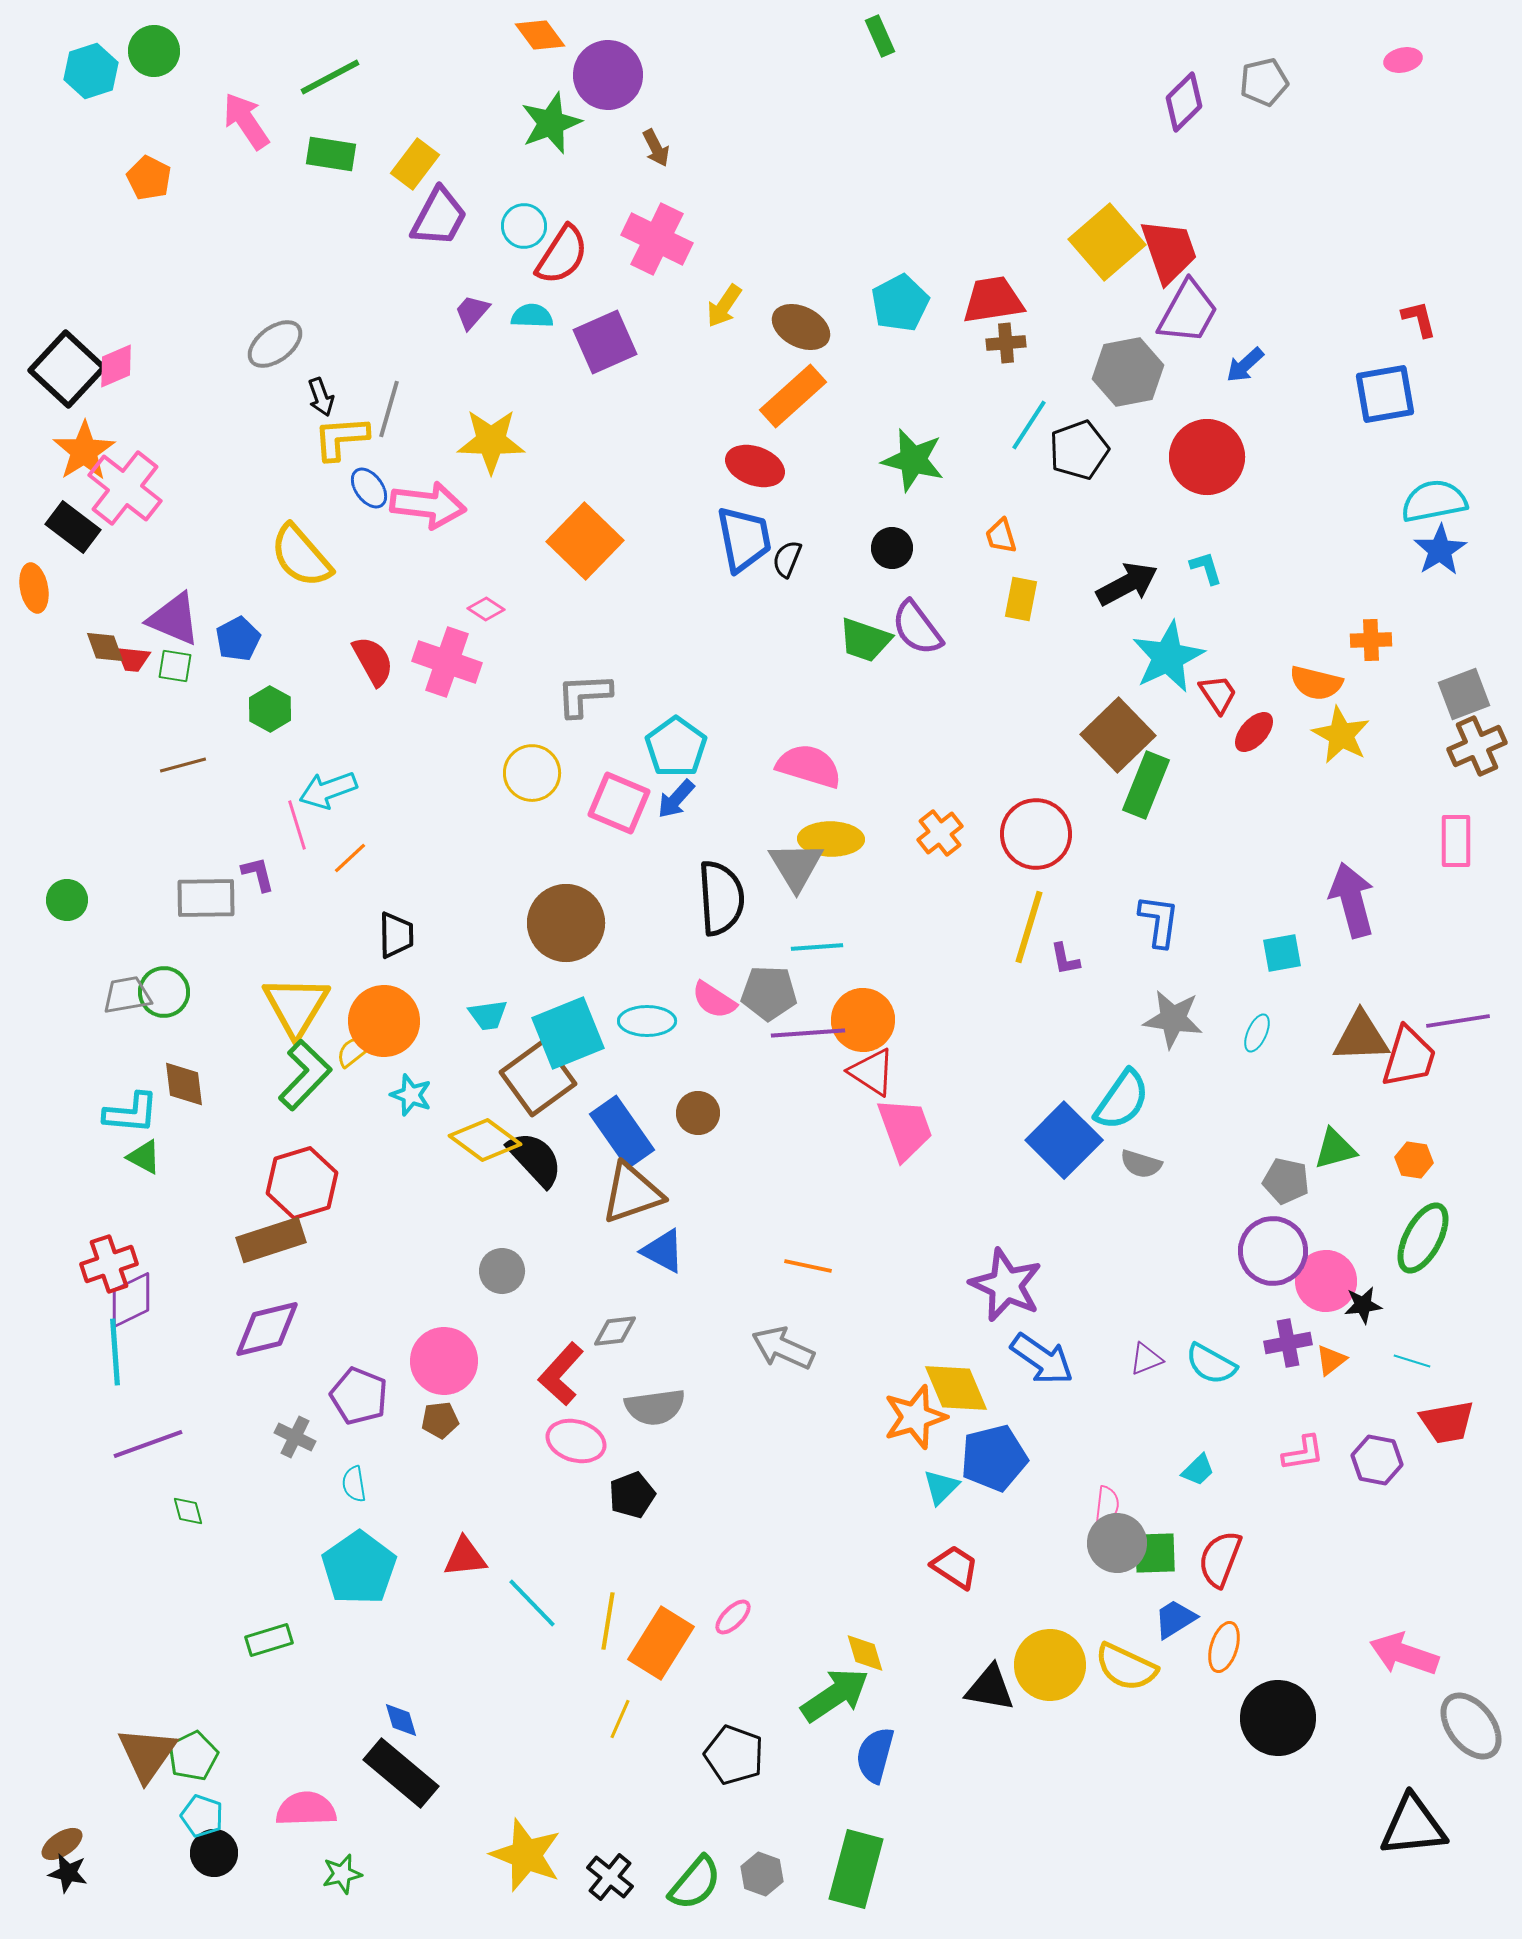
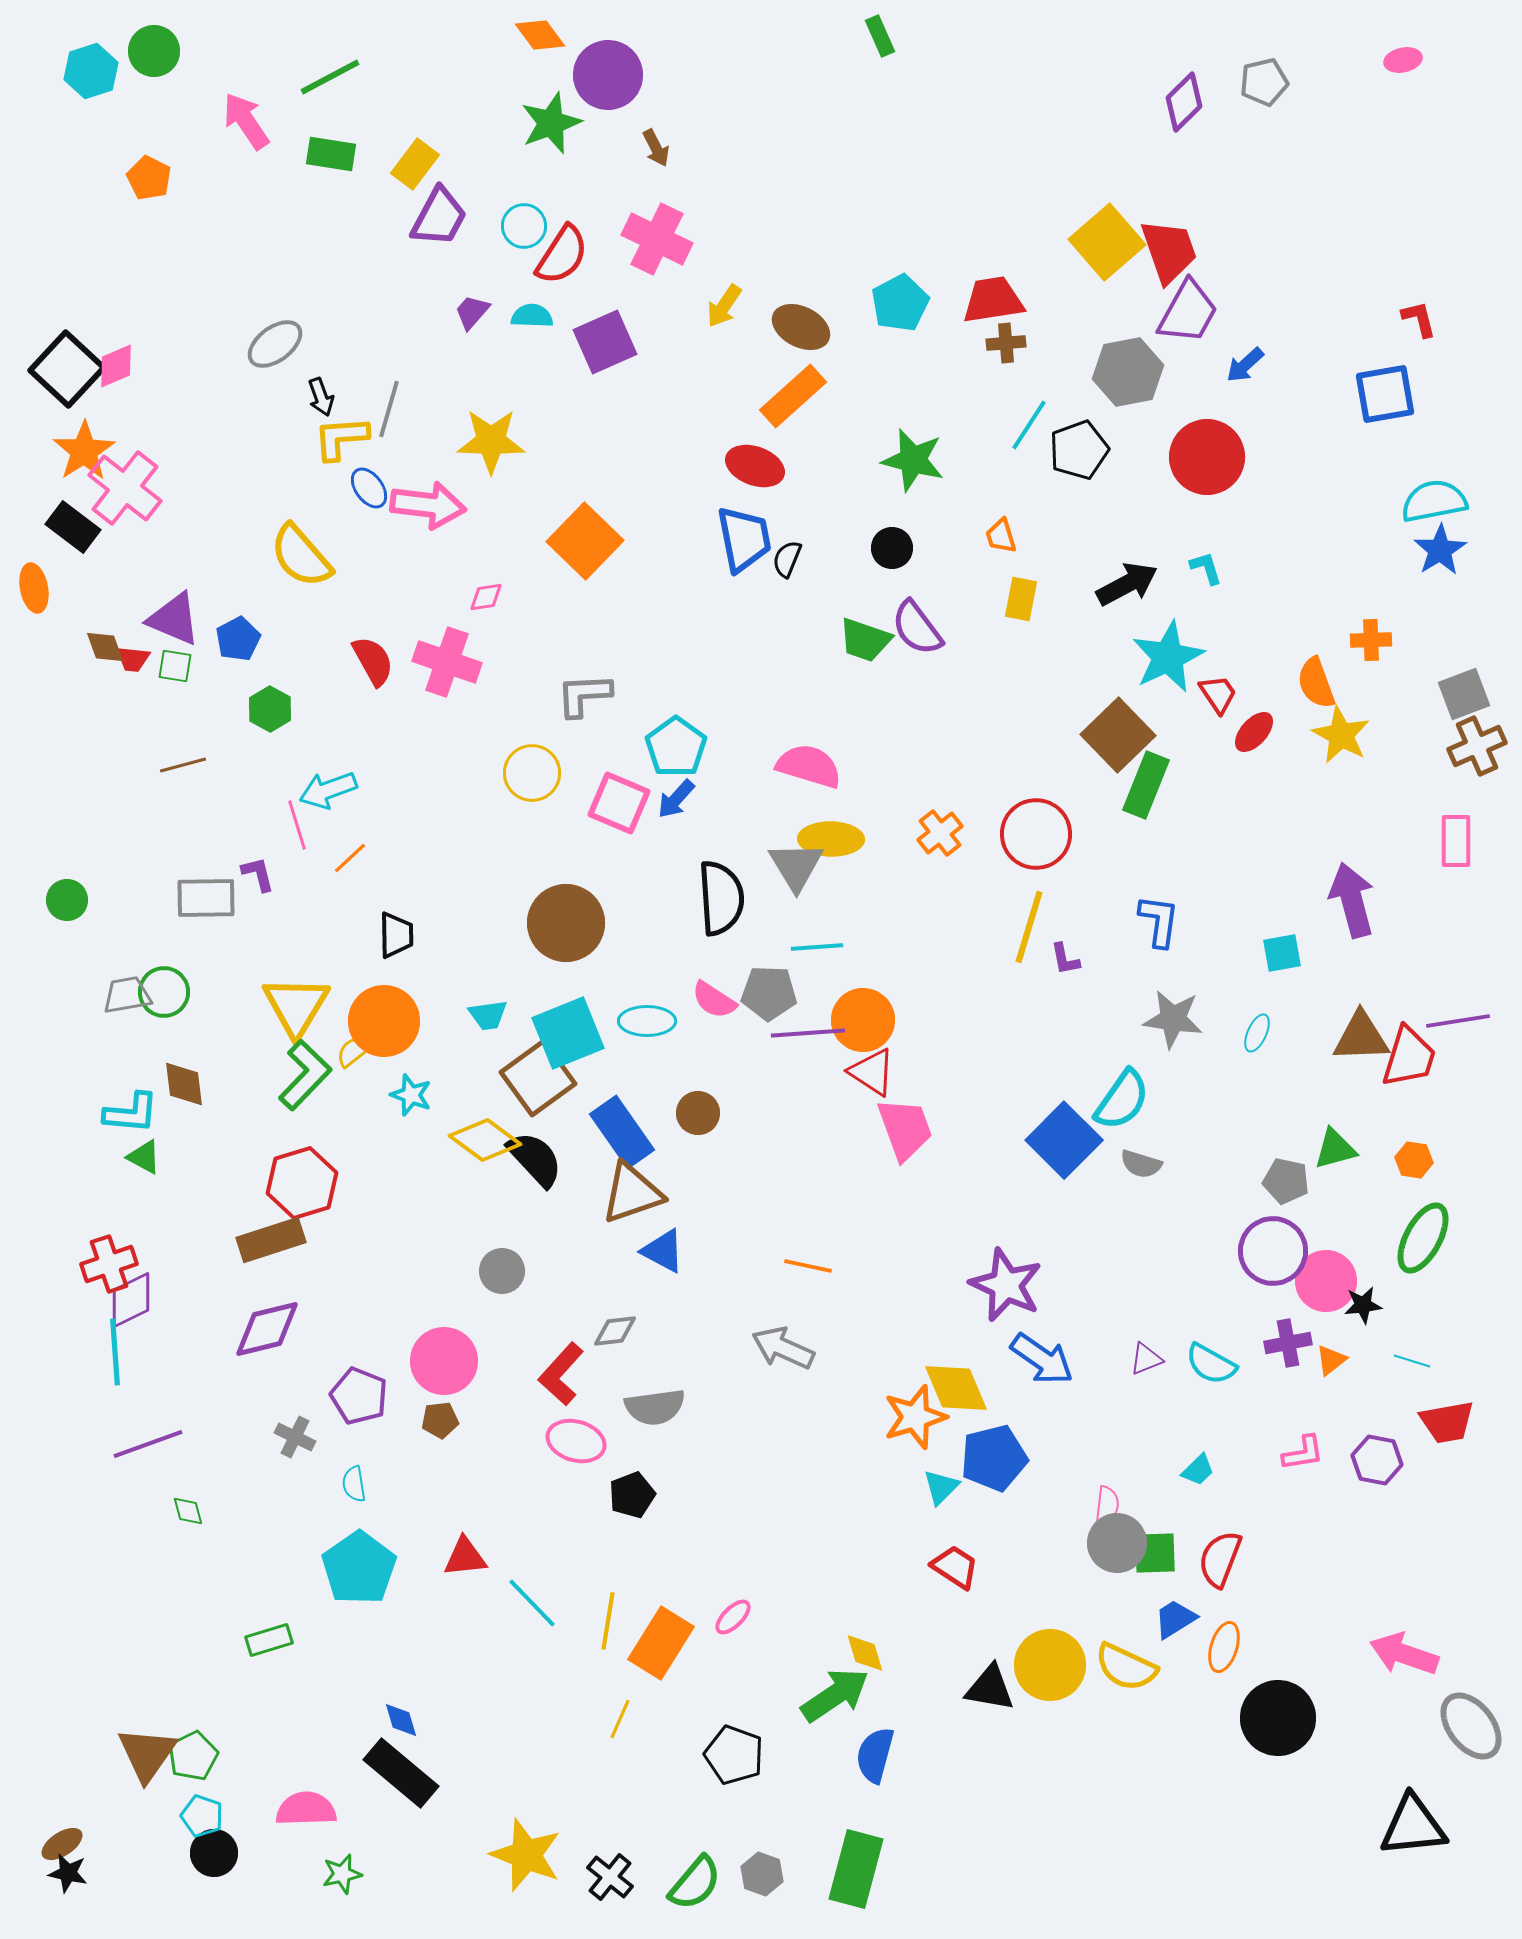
pink diamond at (486, 609): moved 12 px up; rotated 42 degrees counterclockwise
orange semicircle at (1316, 683): rotated 56 degrees clockwise
